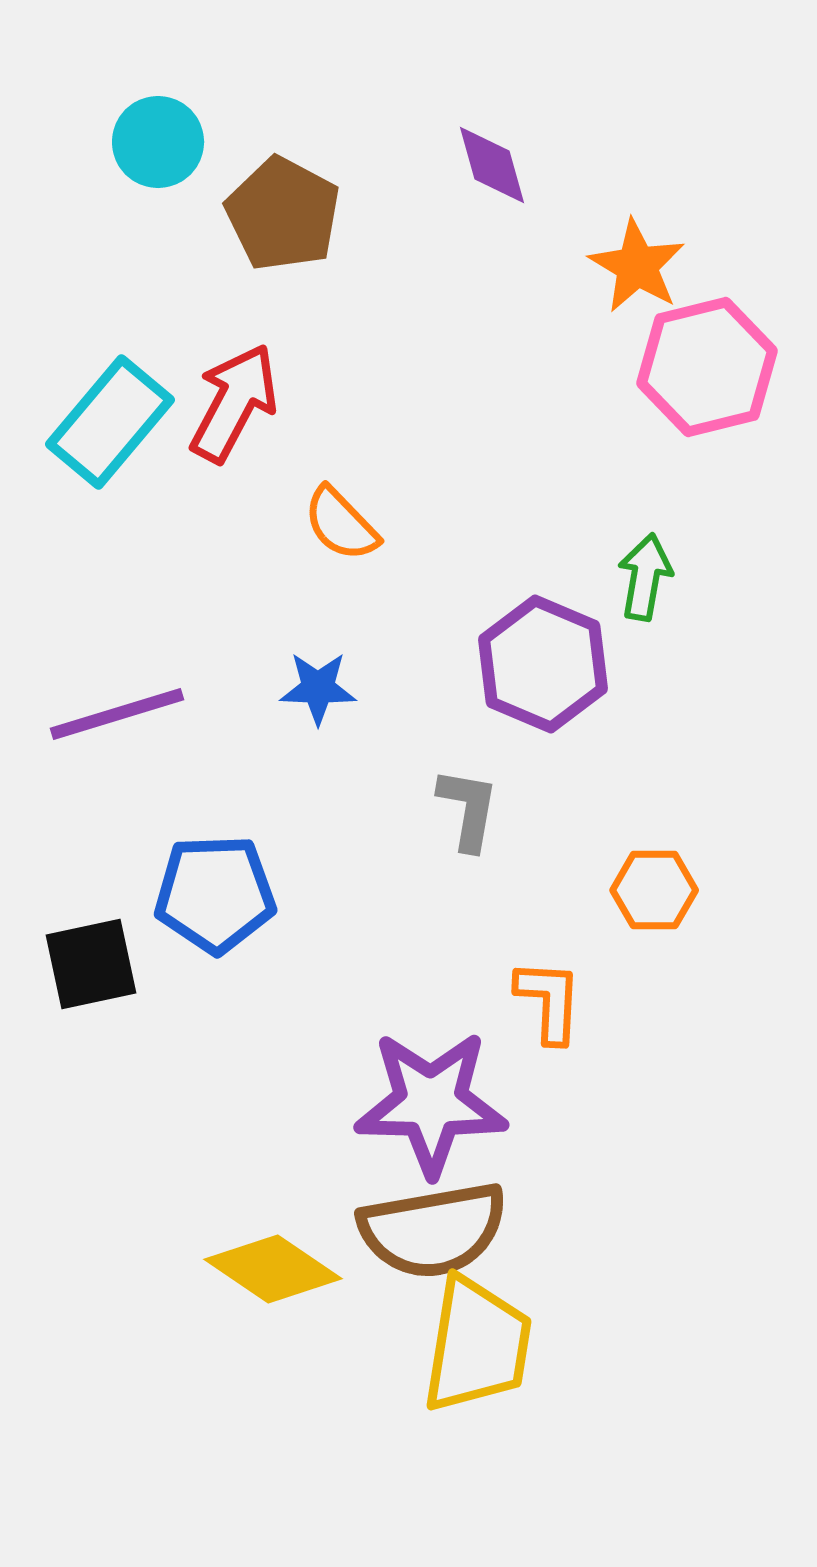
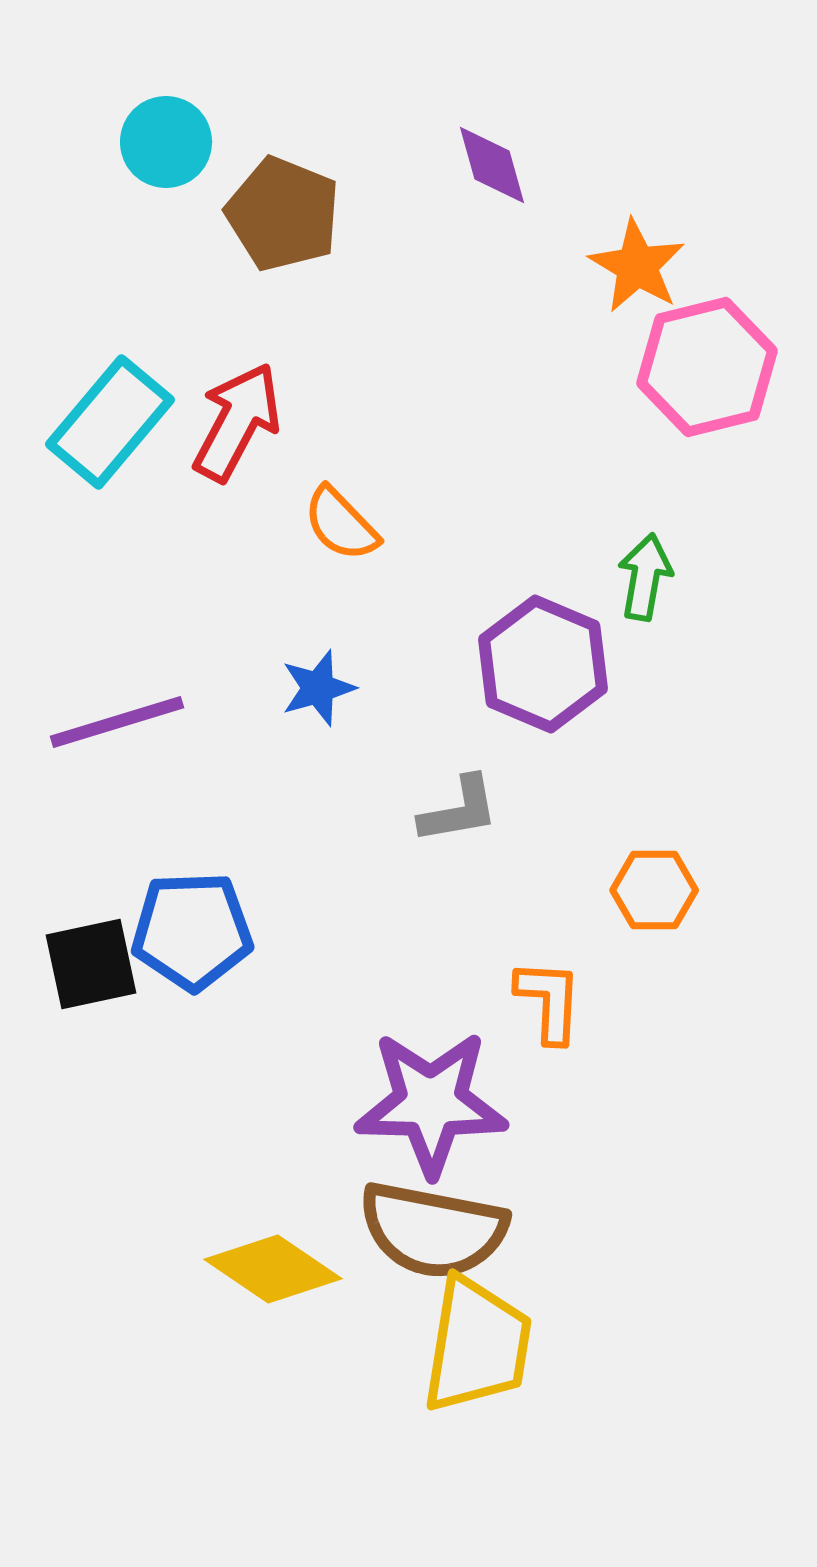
cyan circle: moved 8 px right
brown pentagon: rotated 6 degrees counterclockwise
red arrow: moved 3 px right, 19 px down
blue star: rotated 18 degrees counterclockwise
purple line: moved 8 px down
gray L-shape: moved 9 px left, 1 px down; rotated 70 degrees clockwise
blue pentagon: moved 23 px left, 37 px down
brown semicircle: rotated 21 degrees clockwise
